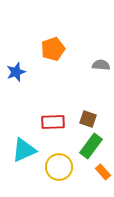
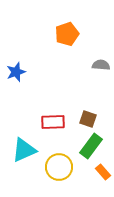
orange pentagon: moved 14 px right, 15 px up
